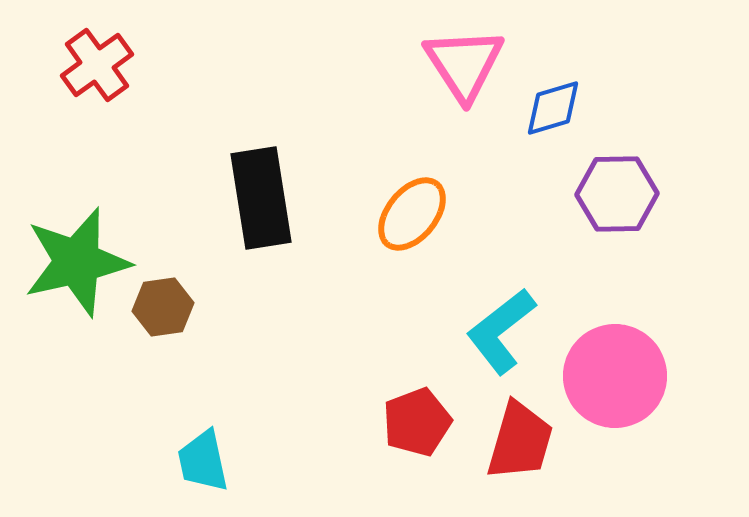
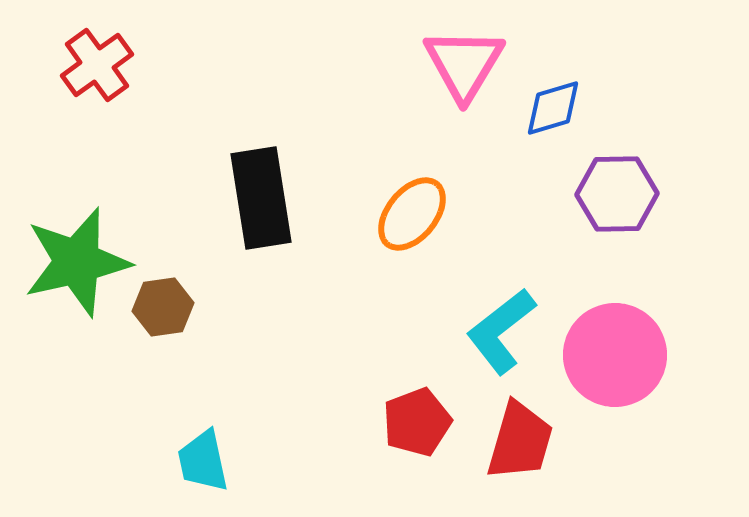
pink triangle: rotated 4 degrees clockwise
pink circle: moved 21 px up
